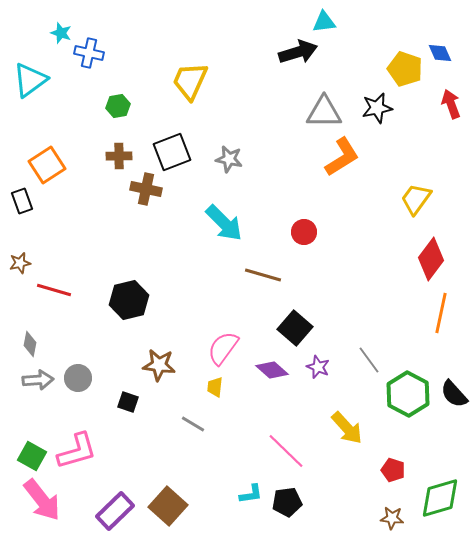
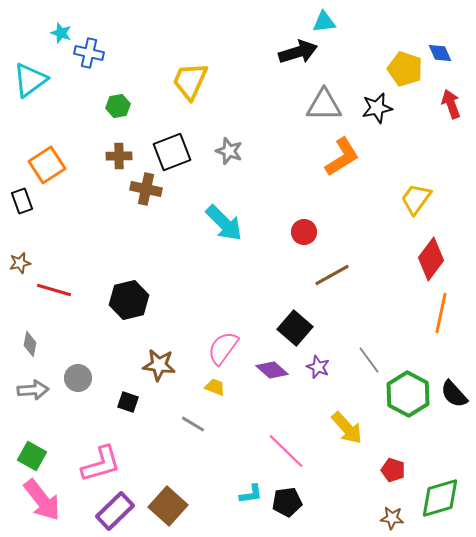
gray triangle at (324, 112): moved 7 px up
gray star at (229, 159): moved 8 px up; rotated 8 degrees clockwise
brown line at (263, 275): moved 69 px right; rotated 45 degrees counterclockwise
gray arrow at (38, 380): moved 5 px left, 10 px down
yellow trapezoid at (215, 387): rotated 105 degrees clockwise
pink L-shape at (77, 451): moved 24 px right, 13 px down
